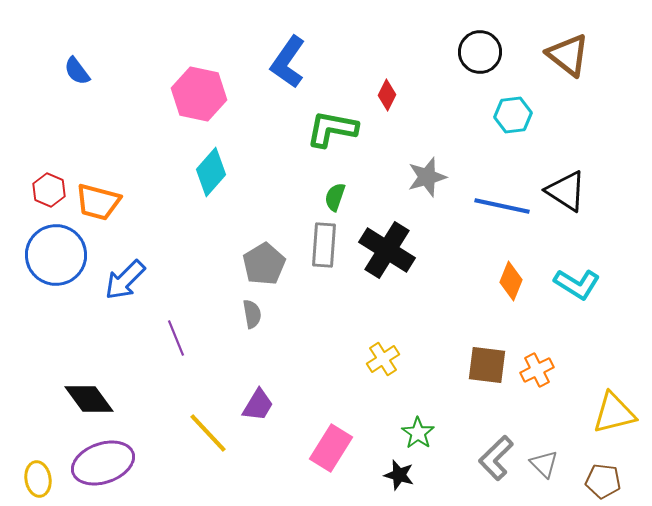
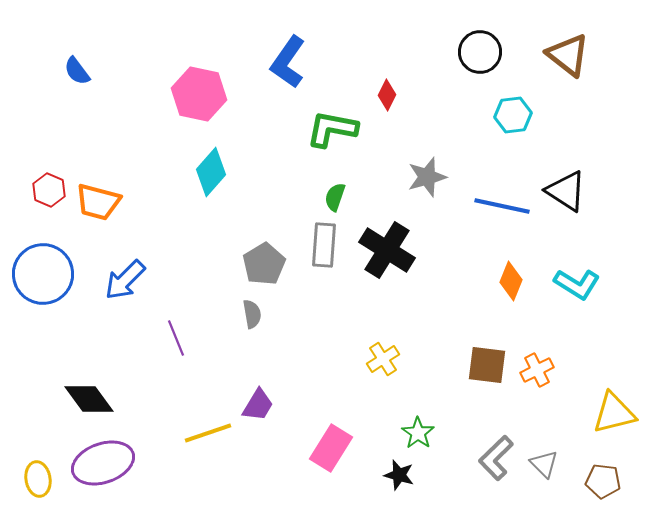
blue circle: moved 13 px left, 19 px down
yellow line: rotated 66 degrees counterclockwise
